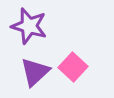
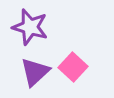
purple star: moved 1 px right, 1 px down
